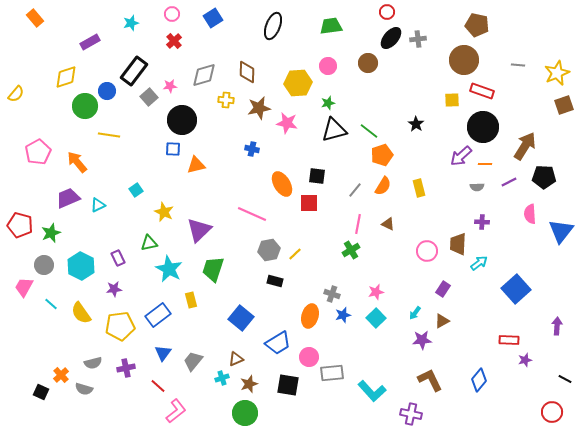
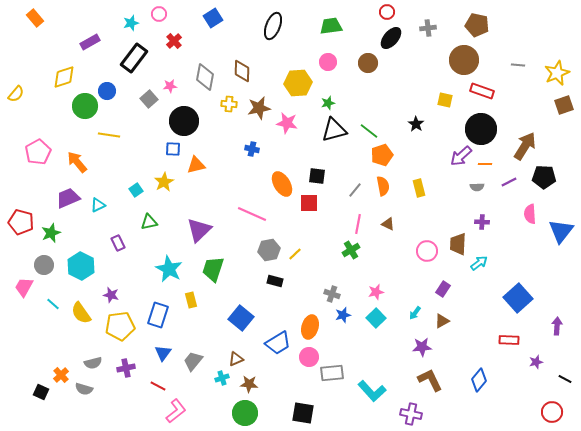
pink circle at (172, 14): moved 13 px left
gray cross at (418, 39): moved 10 px right, 11 px up
pink circle at (328, 66): moved 4 px up
black rectangle at (134, 71): moved 13 px up
brown diamond at (247, 72): moved 5 px left, 1 px up
gray diamond at (204, 75): moved 1 px right, 2 px down; rotated 64 degrees counterclockwise
yellow diamond at (66, 77): moved 2 px left
gray square at (149, 97): moved 2 px down
yellow cross at (226, 100): moved 3 px right, 4 px down
yellow square at (452, 100): moved 7 px left; rotated 14 degrees clockwise
black circle at (182, 120): moved 2 px right, 1 px down
black circle at (483, 127): moved 2 px left, 2 px down
orange semicircle at (383, 186): rotated 42 degrees counterclockwise
yellow star at (164, 212): moved 30 px up; rotated 18 degrees clockwise
red pentagon at (20, 225): moved 1 px right, 3 px up
green triangle at (149, 243): moved 21 px up
purple rectangle at (118, 258): moved 15 px up
purple star at (114, 289): moved 3 px left, 6 px down; rotated 21 degrees clockwise
blue square at (516, 289): moved 2 px right, 9 px down
cyan line at (51, 304): moved 2 px right
blue rectangle at (158, 315): rotated 35 degrees counterclockwise
orange ellipse at (310, 316): moved 11 px down
purple star at (422, 340): moved 7 px down
purple star at (525, 360): moved 11 px right, 2 px down
brown star at (249, 384): rotated 24 degrees clockwise
black square at (288, 385): moved 15 px right, 28 px down
red line at (158, 386): rotated 14 degrees counterclockwise
